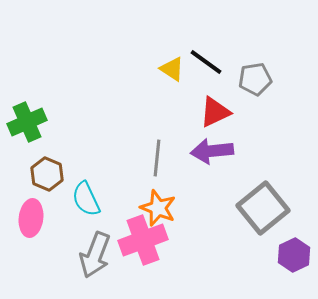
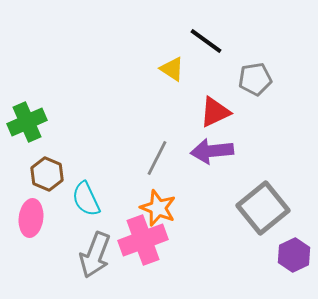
black line: moved 21 px up
gray line: rotated 21 degrees clockwise
